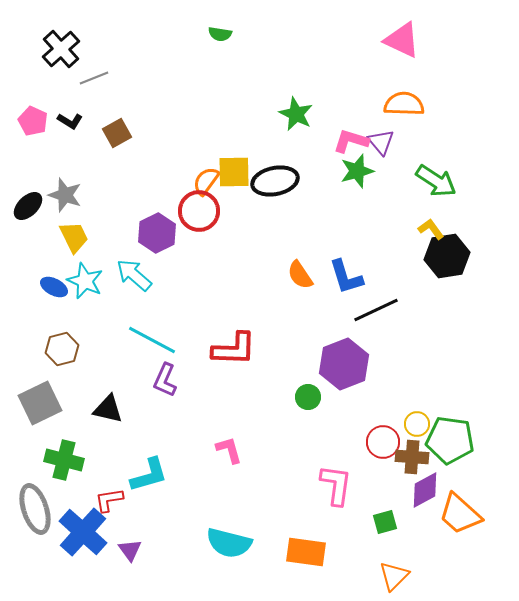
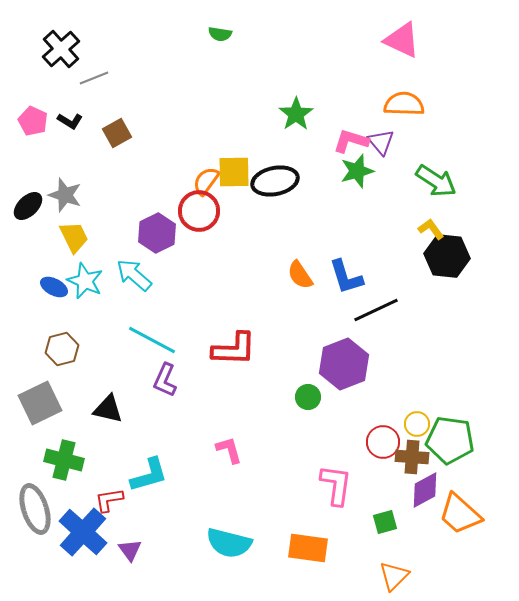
green star at (296, 114): rotated 12 degrees clockwise
black hexagon at (447, 256): rotated 15 degrees clockwise
orange rectangle at (306, 552): moved 2 px right, 4 px up
